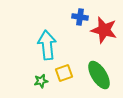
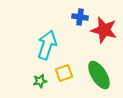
cyan arrow: rotated 24 degrees clockwise
green star: moved 1 px left
